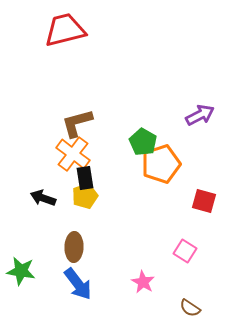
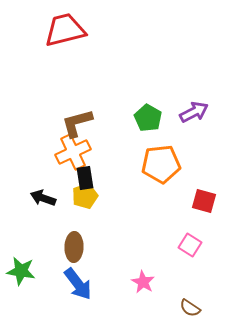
purple arrow: moved 6 px left, 3 px up
green pentagon: moved 5 px right, 24 px up
orange cross: moved 2 px up; rotated 28 degrees clockwise
orange pentagon: rotated 12 degrees clockwise
pink square: moved 5 px right, 6 px up
